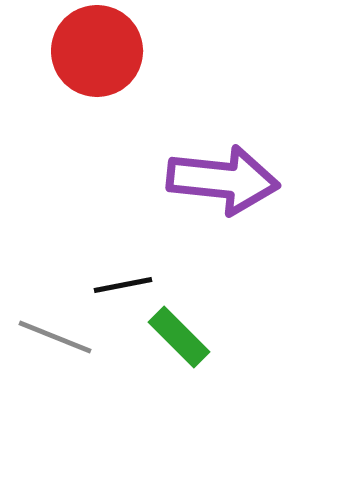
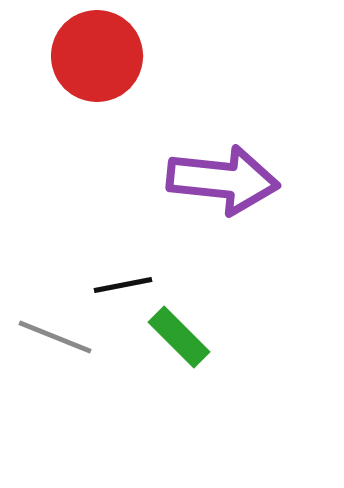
red circle: moved 5 px down
